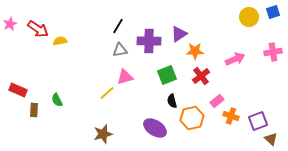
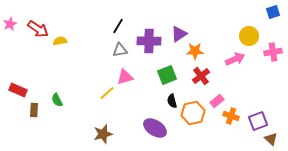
yellow circle: moved 19 px down
orange hexagon: moved 1 px right, 5 px up
